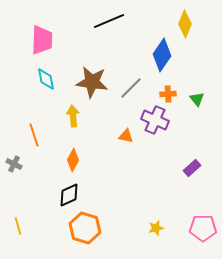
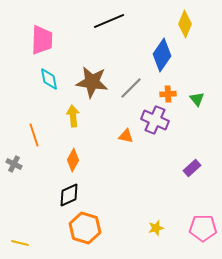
cyan diamond: moved 3 px right
yellow line: moved 2 px right, 17 px down; rotated 60 degrees counterclockwise
